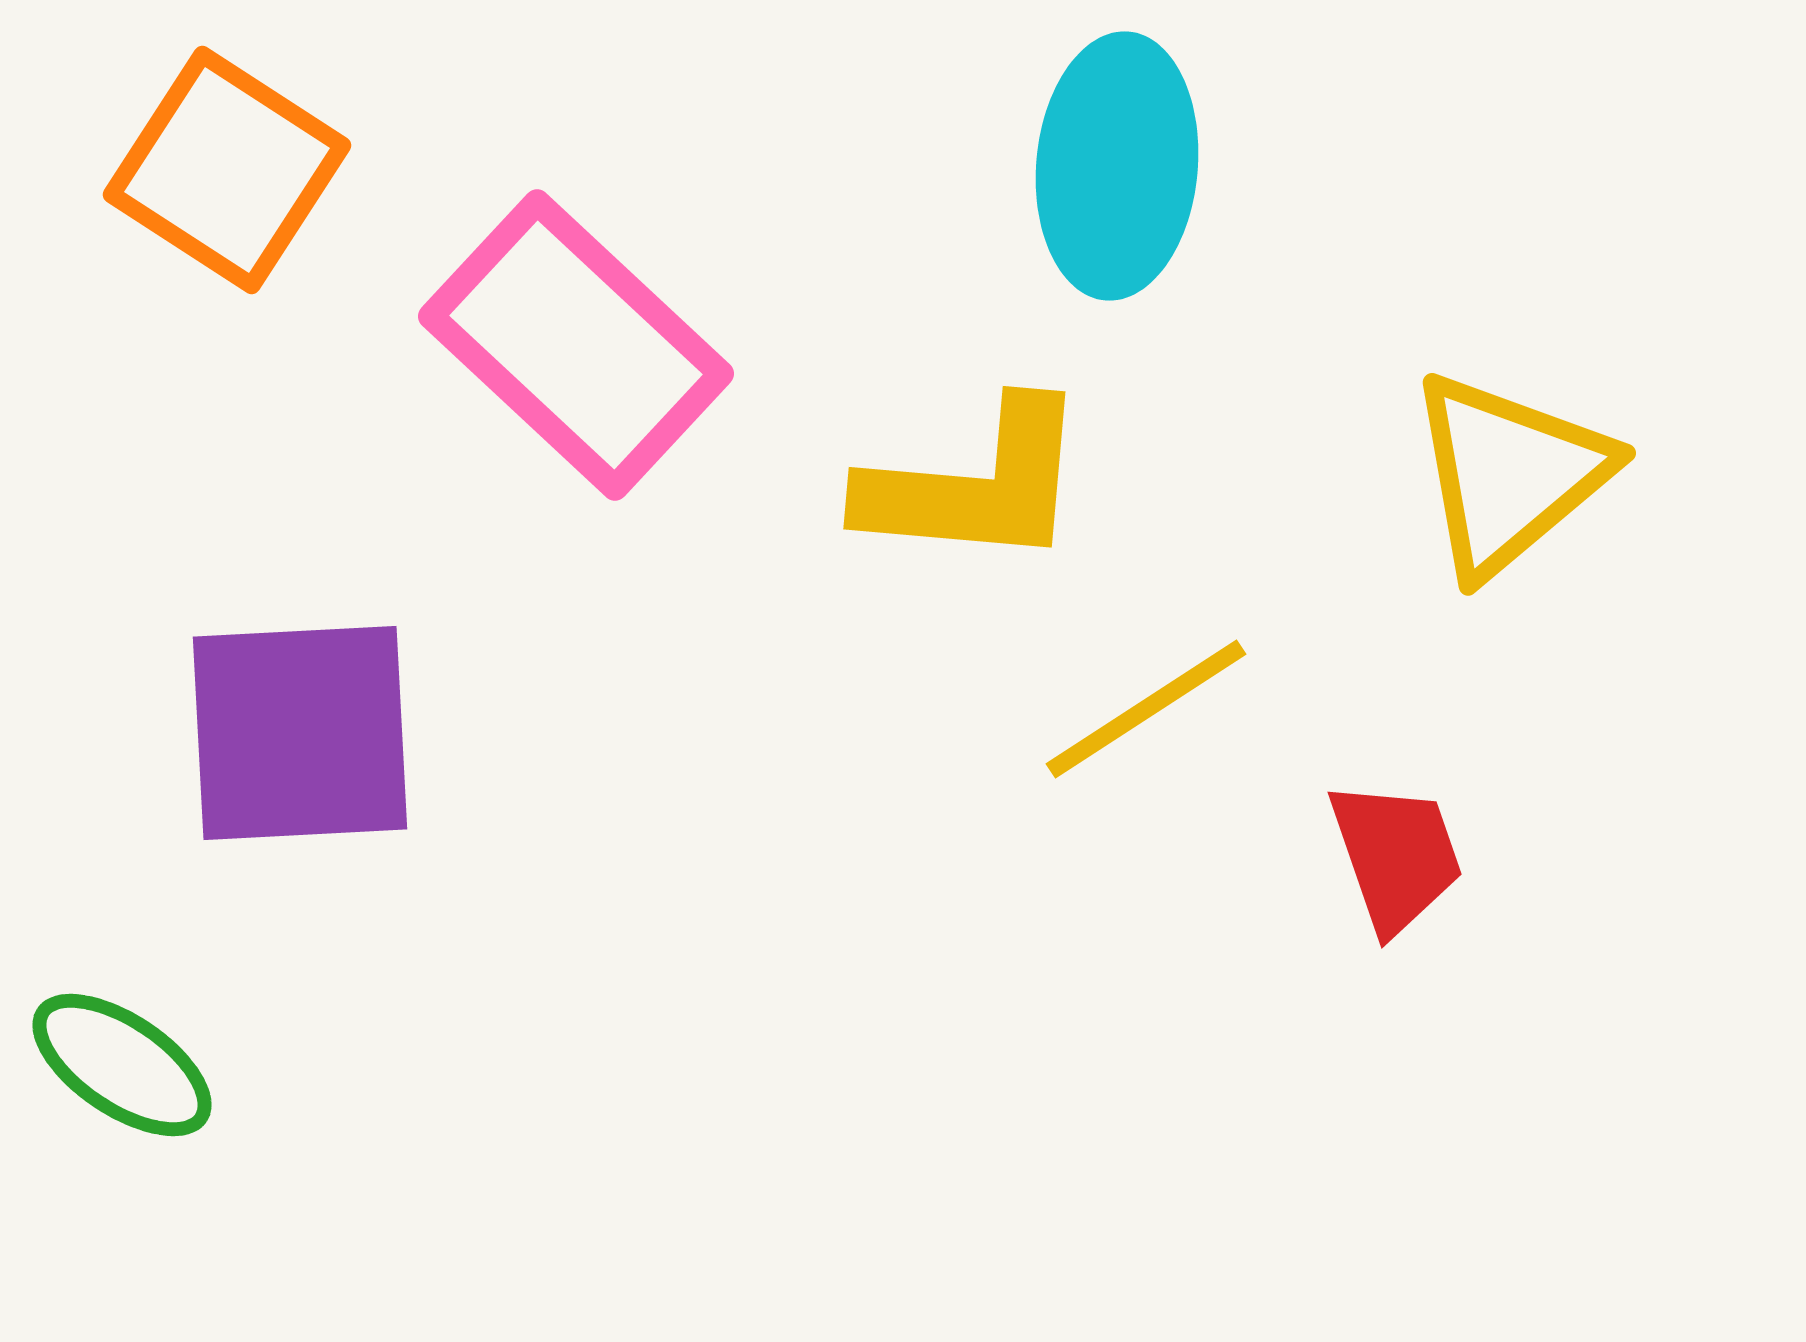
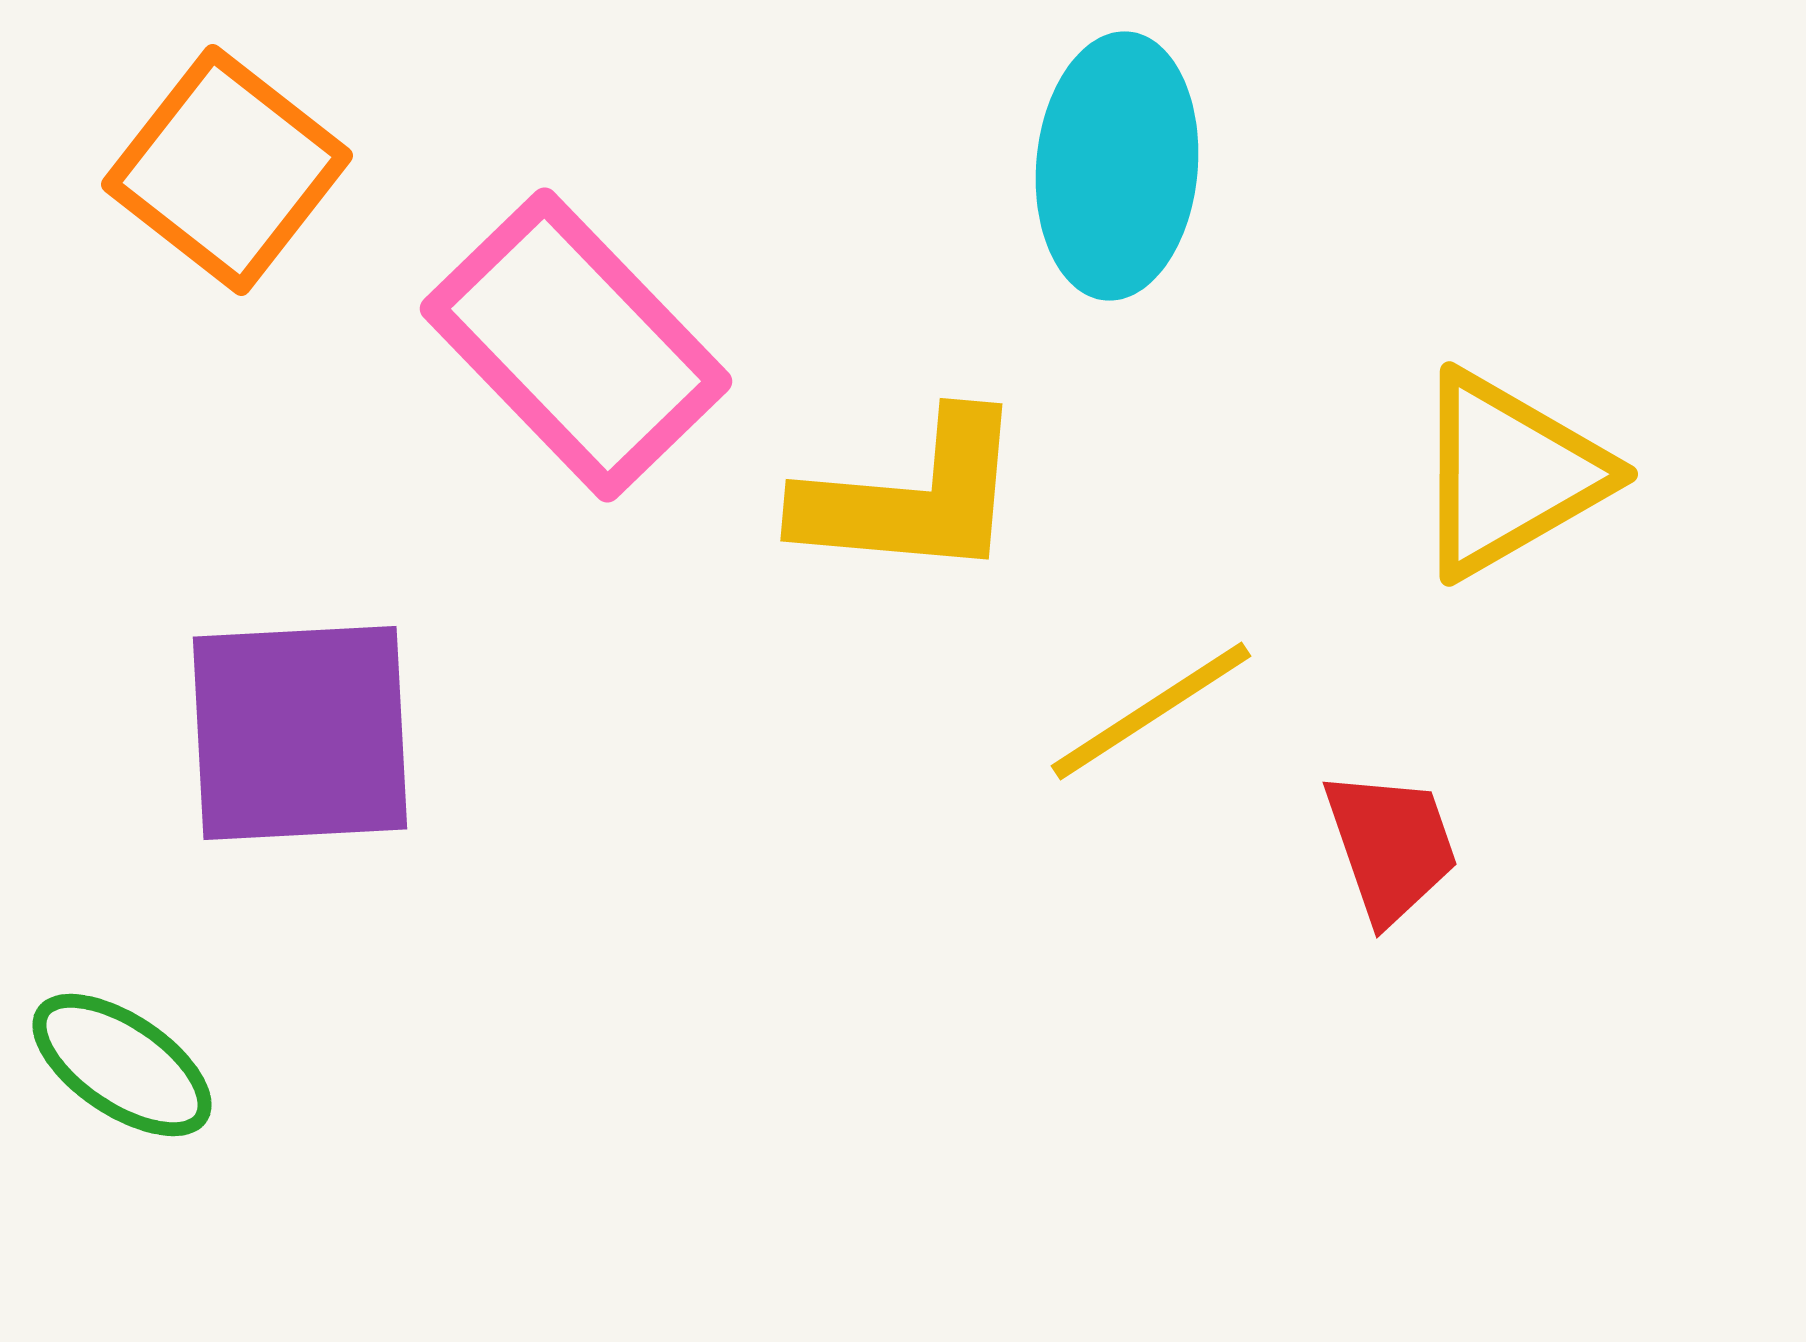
orange square: rotated 5 degrees clockwise
pink rectangle: rotated 3 degrees clockwise
yellow triangle: rotated 10 degrees clockwise
yellow L-shape: moved 63 px left, 12 px down
yellow line: moved 5 px right, 2 px down
red trapezoid: moved 5 px left, 10 px up
